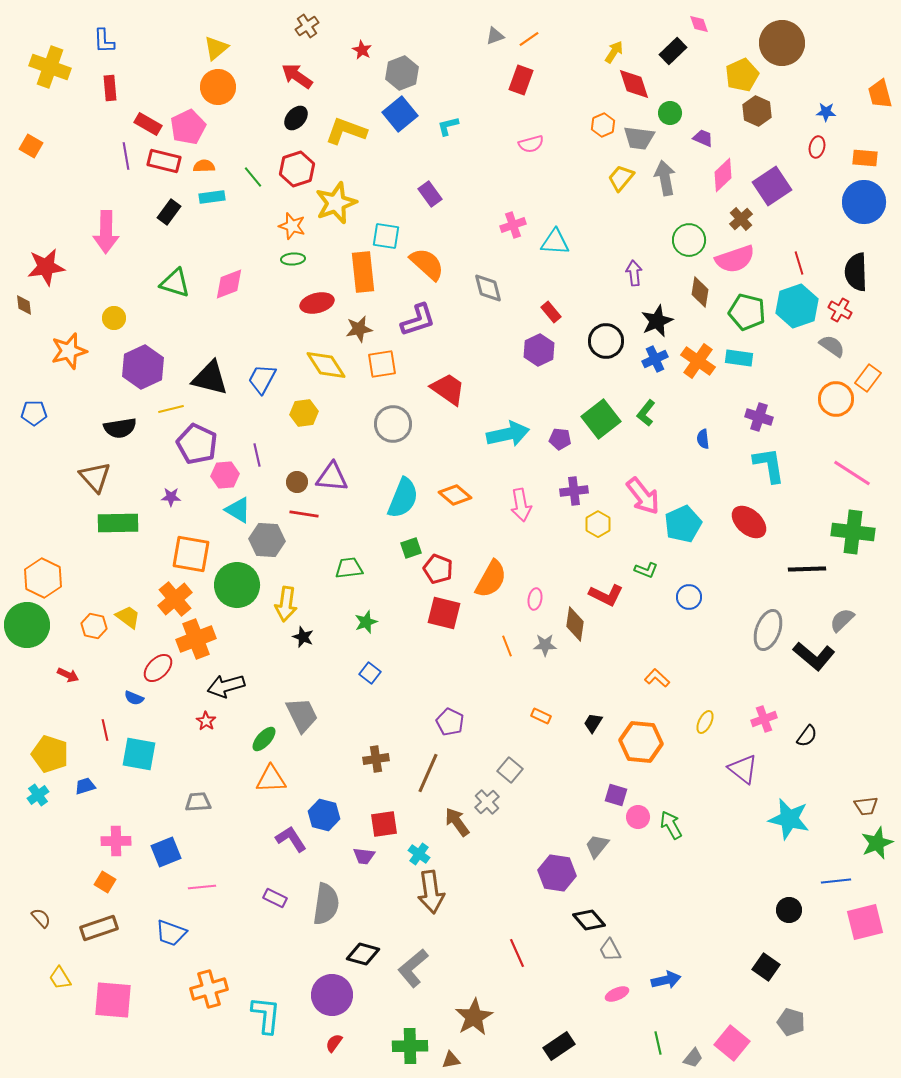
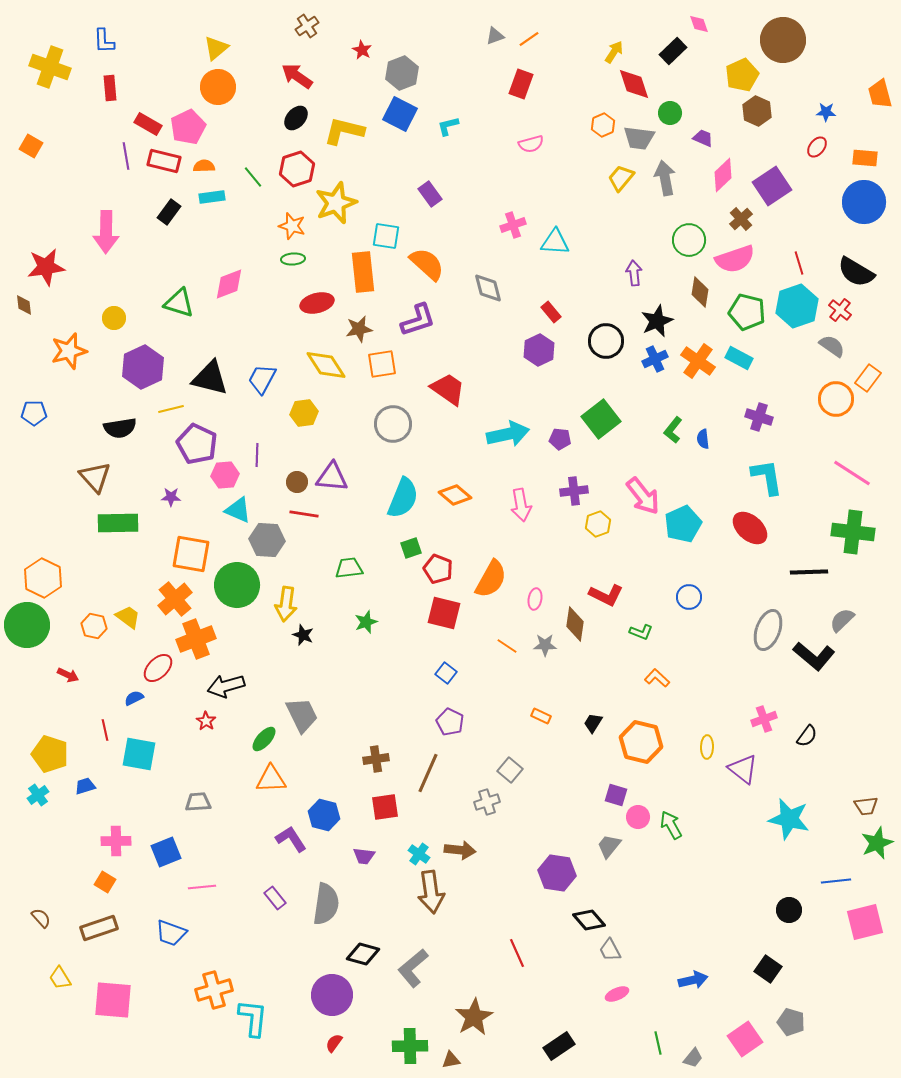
brown circle at (782, 43): moved 1 px right, 3 px up
red rectangle at (521, 80): moved 4 px down
blue square at (400, 114): rotated 24 degrees counterclockwise
yellow L-shape at (346, 131): moved 2 px left; rotated 6 degrees counterclockwise
red ellipse at (817, 147): rotated 25 degrees clockwise
black semicircle at (856, 272): rotated 57 degrees counterclockwise
green triangle at (175, 283): moved 4 px right, 20 px down
red cross at (840, 310): rotated 10 degrees clockwise
cyan rectangle at (739, 358): rotated 20 degrees clockwise
green L-shape at (646, 413): moved 27 px right, 17 px down
purple line at (257, 455): rotated 15 degrees clockwise
cyan L-shape at (769, 465): moved 2 px left, 12 px down
cyan triangle at (238, 510): rotated 8 degrees counterclockwise
red ellipse at (749, 522): moved 1 px right, 6 px down
yellow hexagon at (598, 524): rotated 10 degrees clockwise
black line at (807, 569): moved 2 px right, 3 px down
green L-shape at (646, 570): moved 5 px left, 62 px down
black star at (303, 637): moved 2 px up
orange line at (507, 646): rotated 35 degrees counterclockwise
blue square at (370, 673): moved 76 px right
blue semicircle at (134, 698): rotated 132 degrees clockwise
yellow ellipse at (705, 722): moved 2 px right, 25 px down; rotated 25 degrees counterclockwise
orange hexagon at (641, 742): rotated 9 degrees clockwise
gray cross at (487, 802): rotated 25 degrees clockwise
brown arrow at (457, 822): moved 3 px right, 28 px down; rotated 132 degrees clockwise
red square at (384, 824): moved 1 px right, 17 px up
gray trapezoid at (597, 846): moved 12 px right
purple rectangle at (275, 898): rotated 25 degrees clockwise
black square at (766, 967): moved 2 px right, 2 px down
blue arrow at (666, 980): moved 27 px right
orange cross at (209, 989): moved 5 px right, 1 px down
cyan L-shape at (266, 1015): moved 13 px left, 3 px down
pink square at (732, 1043): moved 13 px right, 4 px up; rotated 16 degrees clockwise
